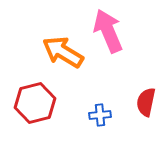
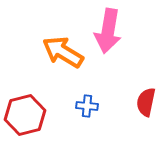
pink arrow: rotated 147 degrees counterclockwise
red hexagon: moved 10 px left, 12 px down
blue cross: moved 13 px left, 9 px up; rotated 10 degrees clockwise
